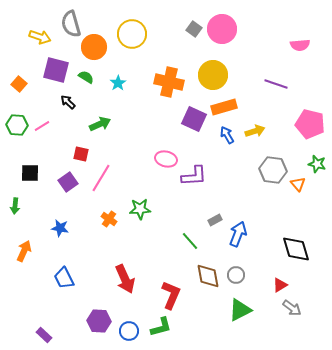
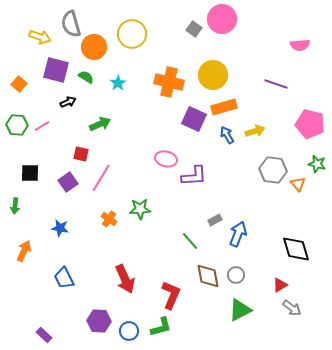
pink circle at (222, 29): moved 10 px up
black arrow at (68, 102): rotated 112 degrees clockwise
